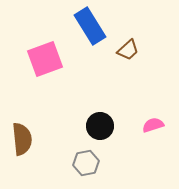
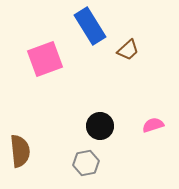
brown semicircle: moved 2 px left, 12 px down
